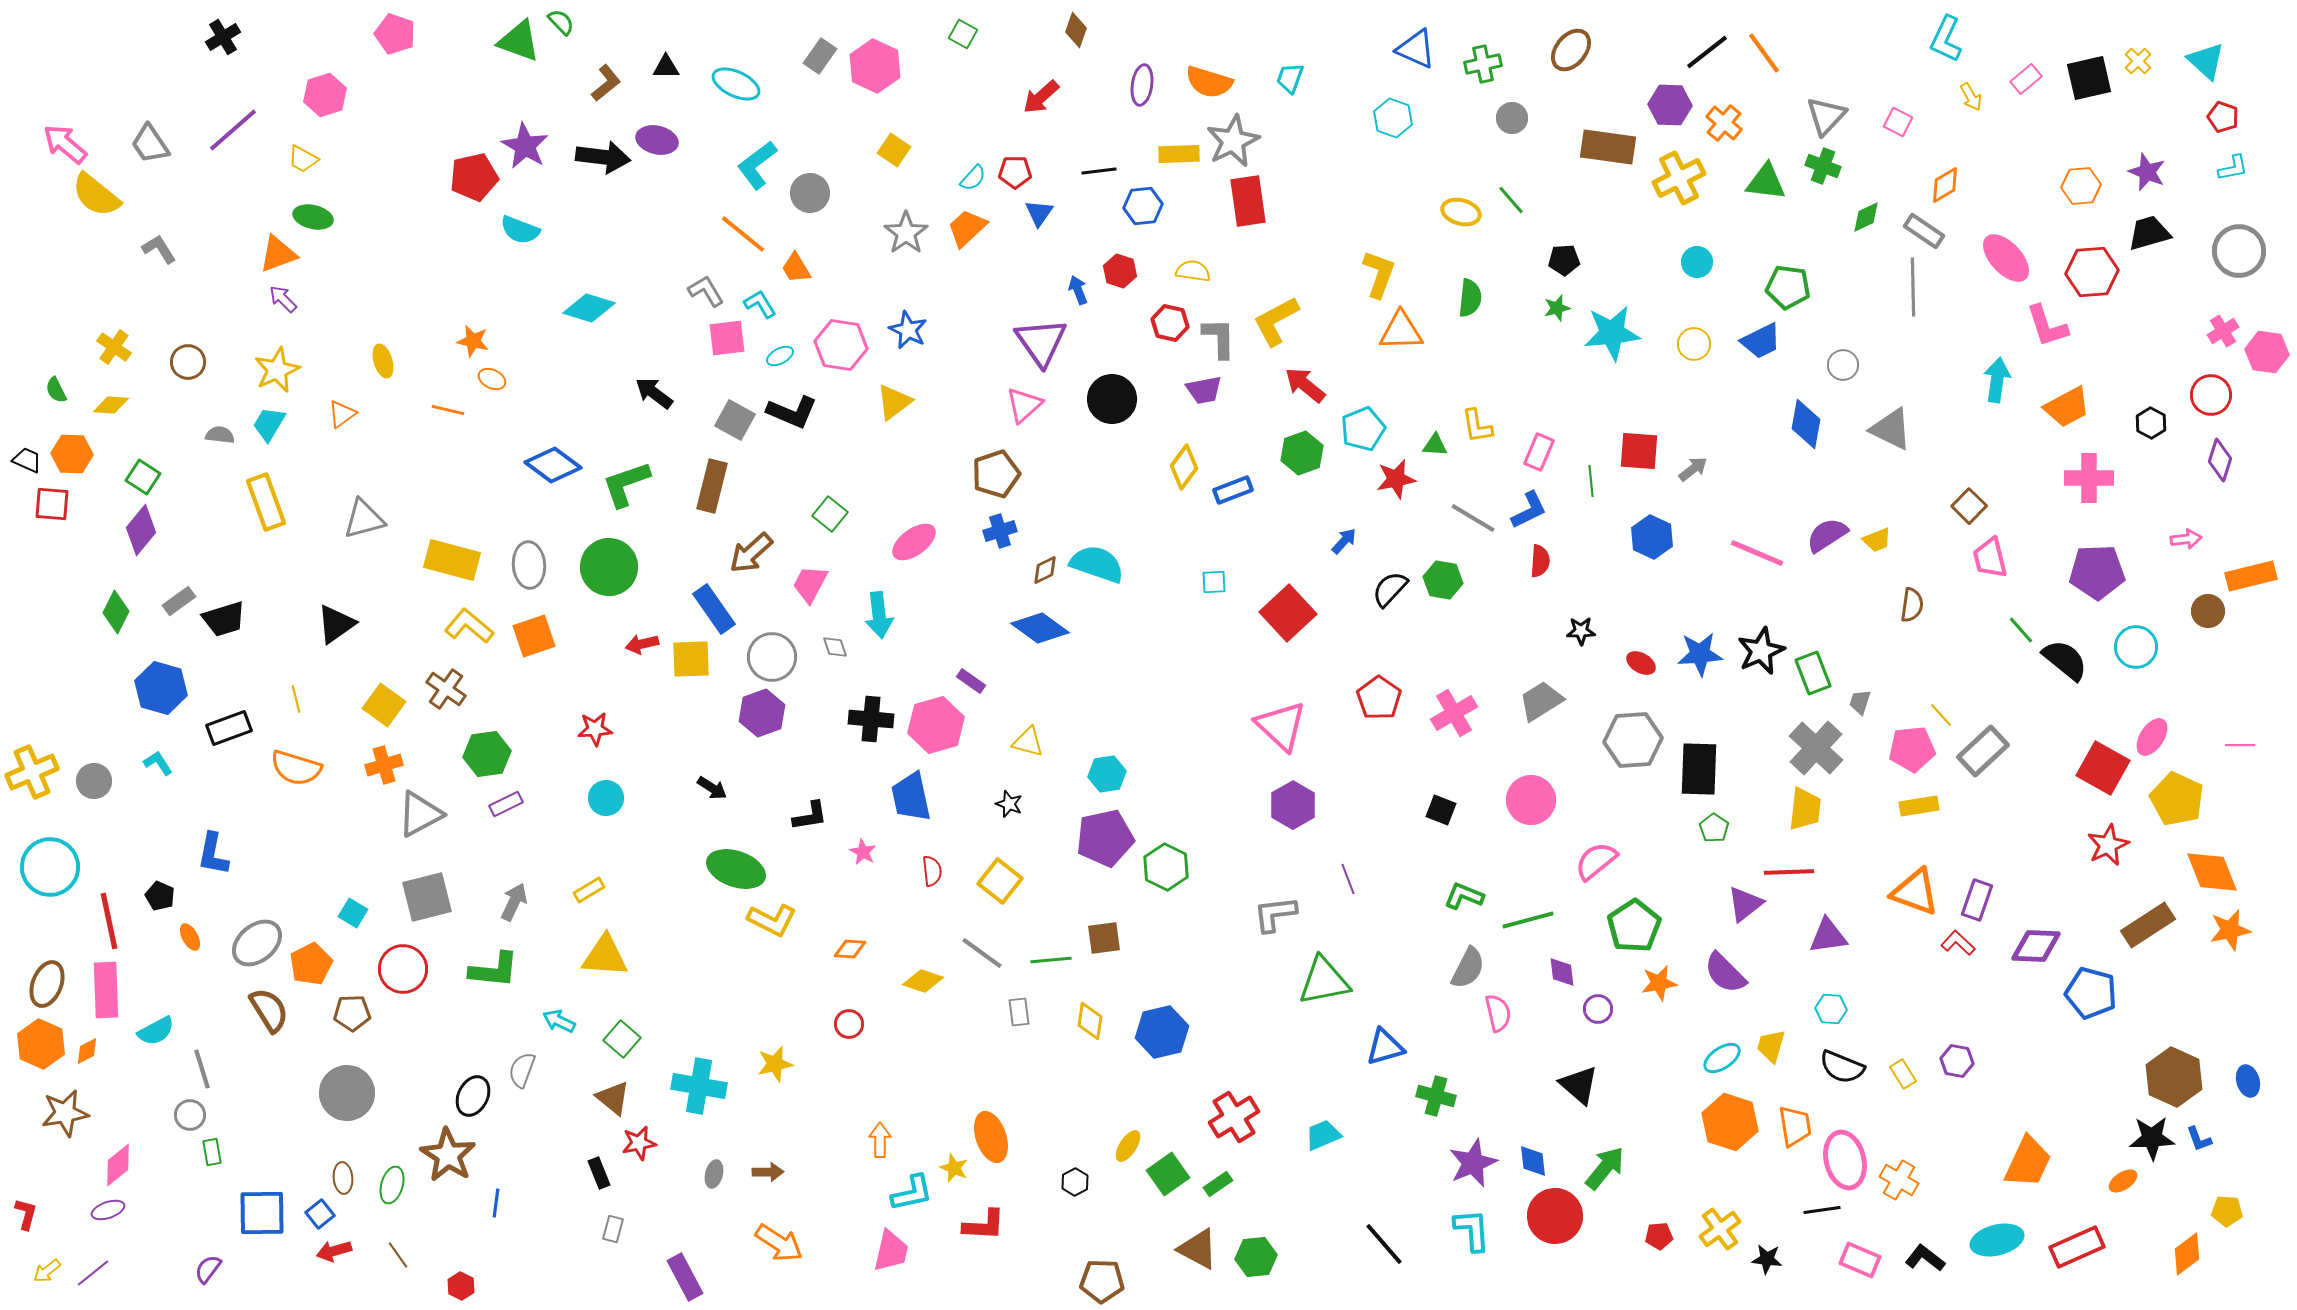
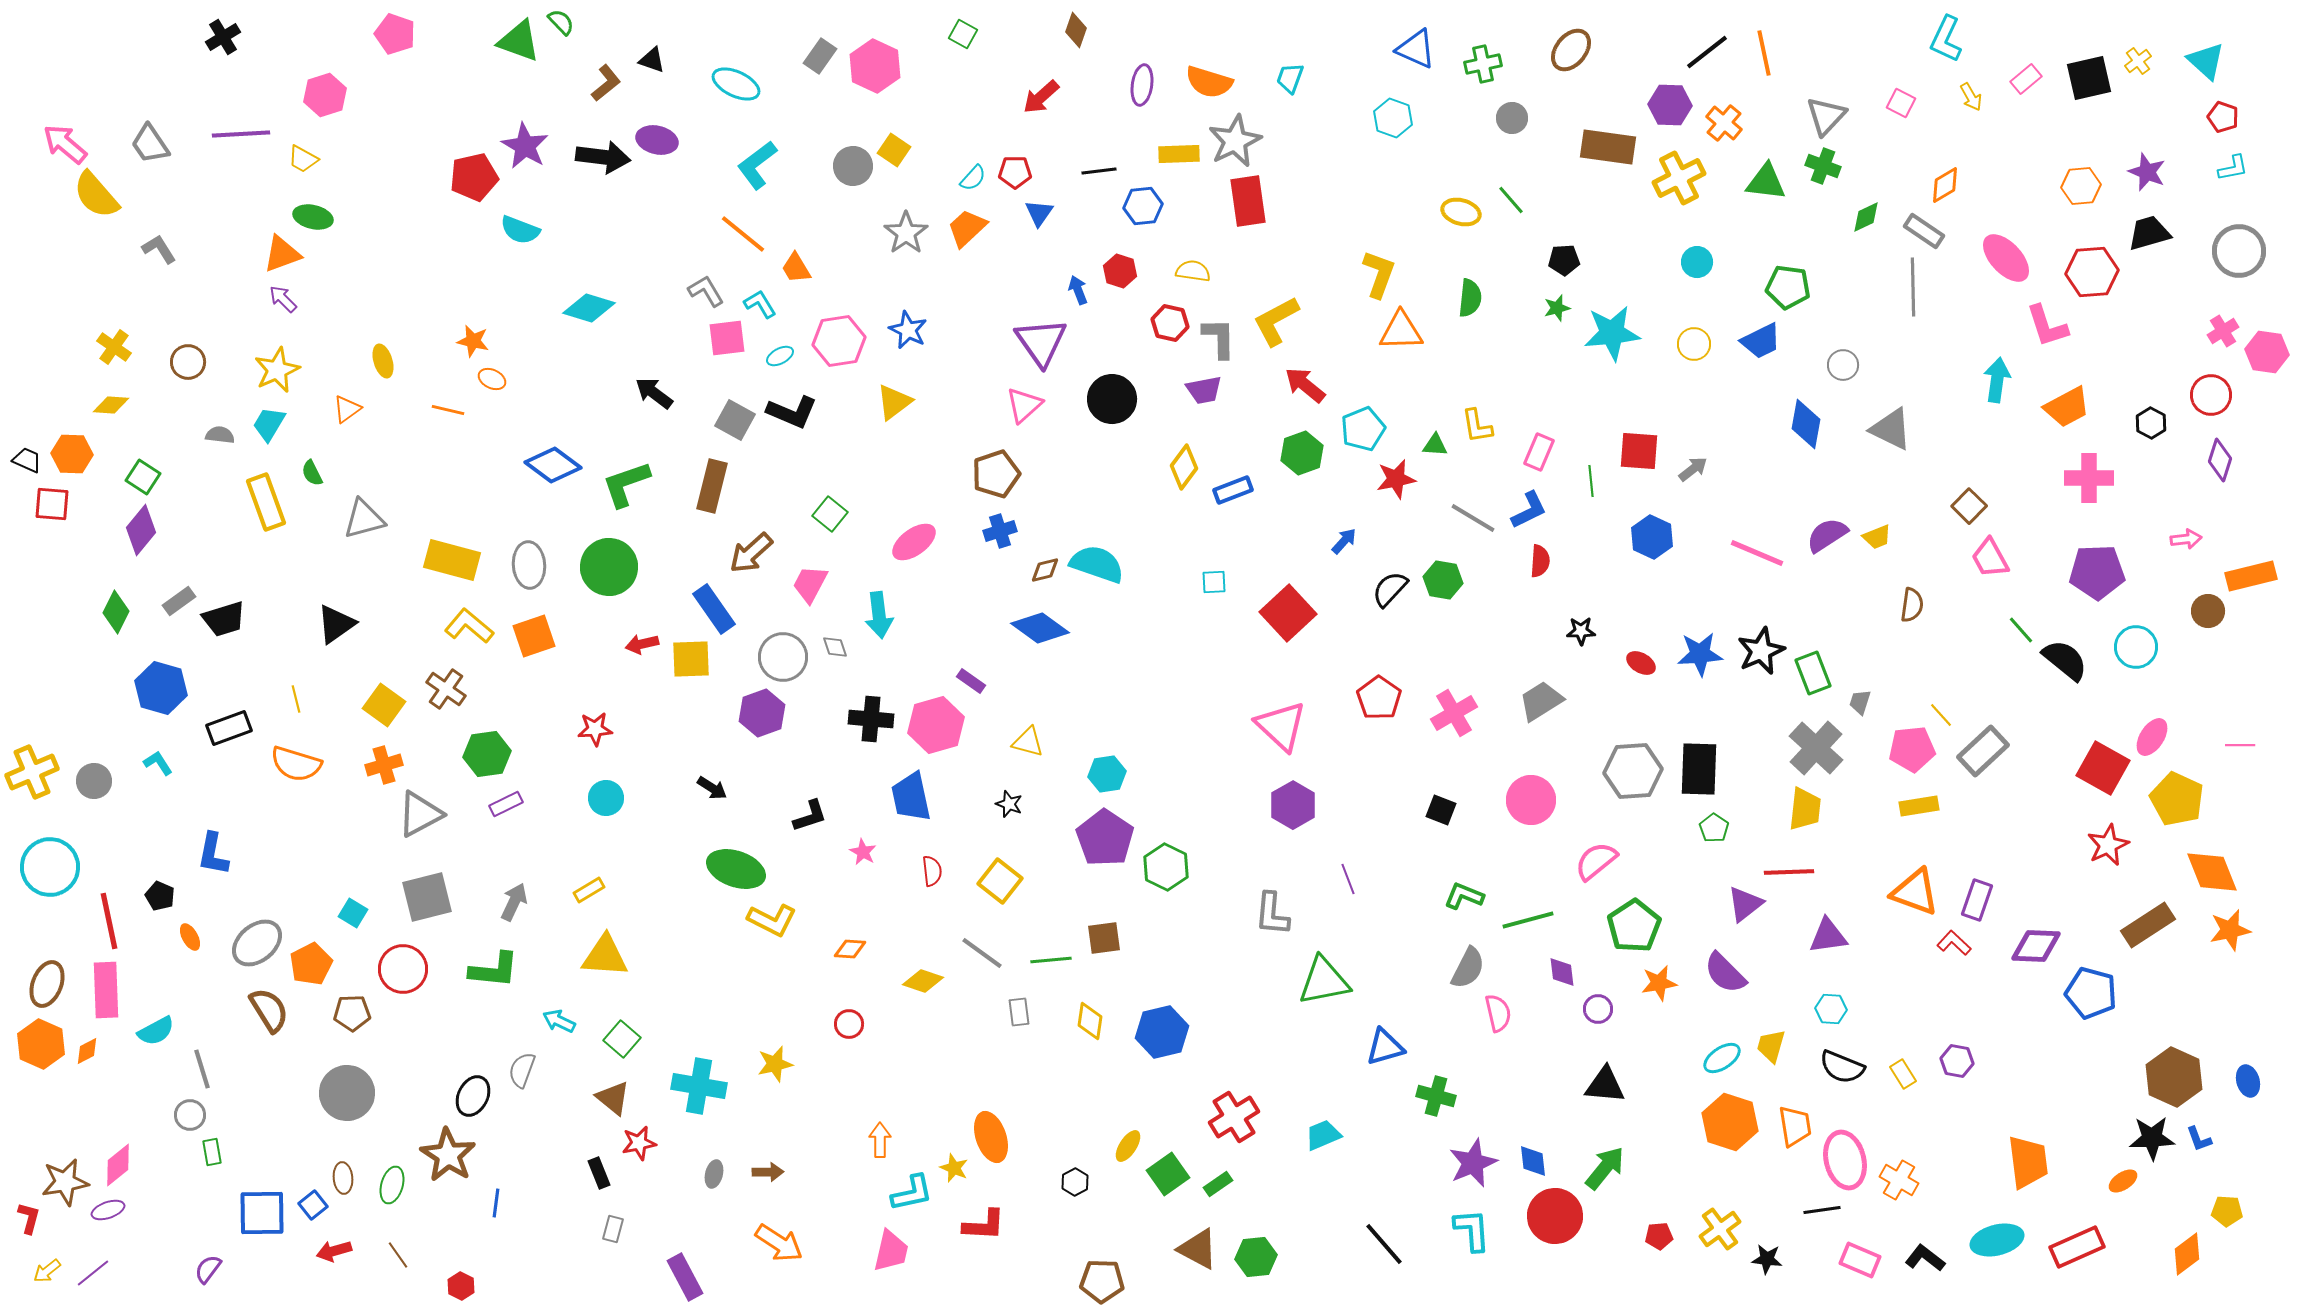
orange line at (1764, 53): rotated 24 degrees clockwise
yellow cross at (2138, 61): rotated 8 degrees clockwise
black triangle at (666, 67): moved 14 px left, 7 px up; rotated 20 degrees clockwise
pink square at (1898, 122): moved 3 px right, 19 px up
purple line at (233, 130): moved 8 px right, 4 px down; rotated 38 degrees clockwise
gray star at (1233, 141): moved 2 px right
gray circle at (810, 193): moved 43 px right, 27 px up
yellow semicircle at (96, 195): rotated 10 degrees clockwise
orange triangle at (278, 254): moved 4 px right
pink hexagon at (841, 345): moved 2 px left, 4 px up; rotated 18 degrees counterclockwise
green semicircle at (56, 390): moved 256 px right, 83 px down
orange triangle at (342, 414): moved 5 px right, 5 px up
yellow trapezoid at (1877, 540): moved 3 px up
pink trapezoid at (1990, 558): rotated 15 degrees counterclockwise
brown diamond at (1045, 570): rotated 12 degrees clockwise
gray circle at (772, 657): moved 11 px right
gray hexagon at (1633, 740): moved 31 px down
orange semicircle at (296, 768): moved 4 px up
black L-shape at (810, 816): rotated 9 degrees counterclockwise
purple pentagon at (1105, 838): rotated 26 degrees counterclockwise
gray L-shape at (1275, 914): moved 3 px left; rotated 78 degrees counterclockwise
red L-shape at (1958, 943): moved 4 px left
black triangle at (1579, 1085): moved 26 px right; rotated 36 degrees counterclockwise
brown star at (65, 1113): moved 69 px down
orange trapezoid at (2028, 1162): rotated 32 degrees counterclockwise
red L-shape at (26, 1214): moved 3 px right, 4 px down
blue square at (320, 1214): moved 7 px left, 9 px up
